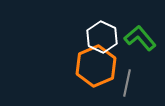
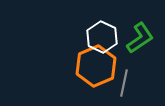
green L-shape: rotated 96 degrees clockwise
gray line: moved 3 px left
